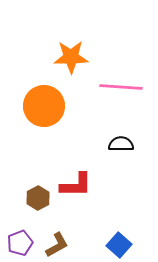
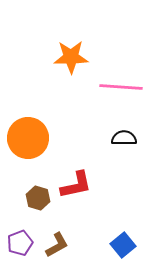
orange circle: moved 16 px left, 32 px down
black semicircle: moved 3 px right, 6 px up
red L-shape: rotated 12 degrees counterclockwise
brown hexagon: rotated 15 degrees counterclockwise
blue square: moved 4 px right; rotated 10 degrees clockwise
